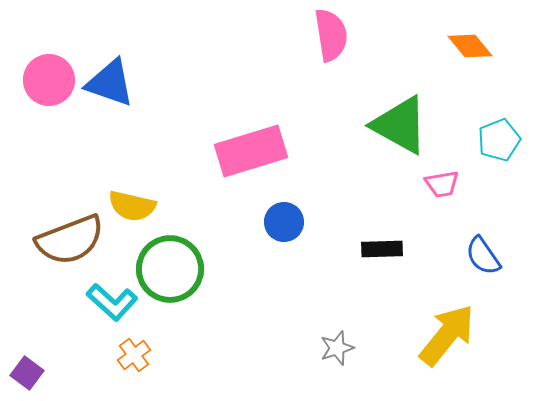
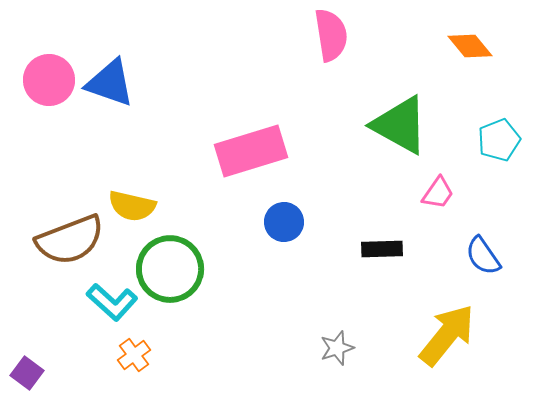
pink trapezoid: moved 4 px left, 9 px down; rotated 45 degrees counterclockwise
